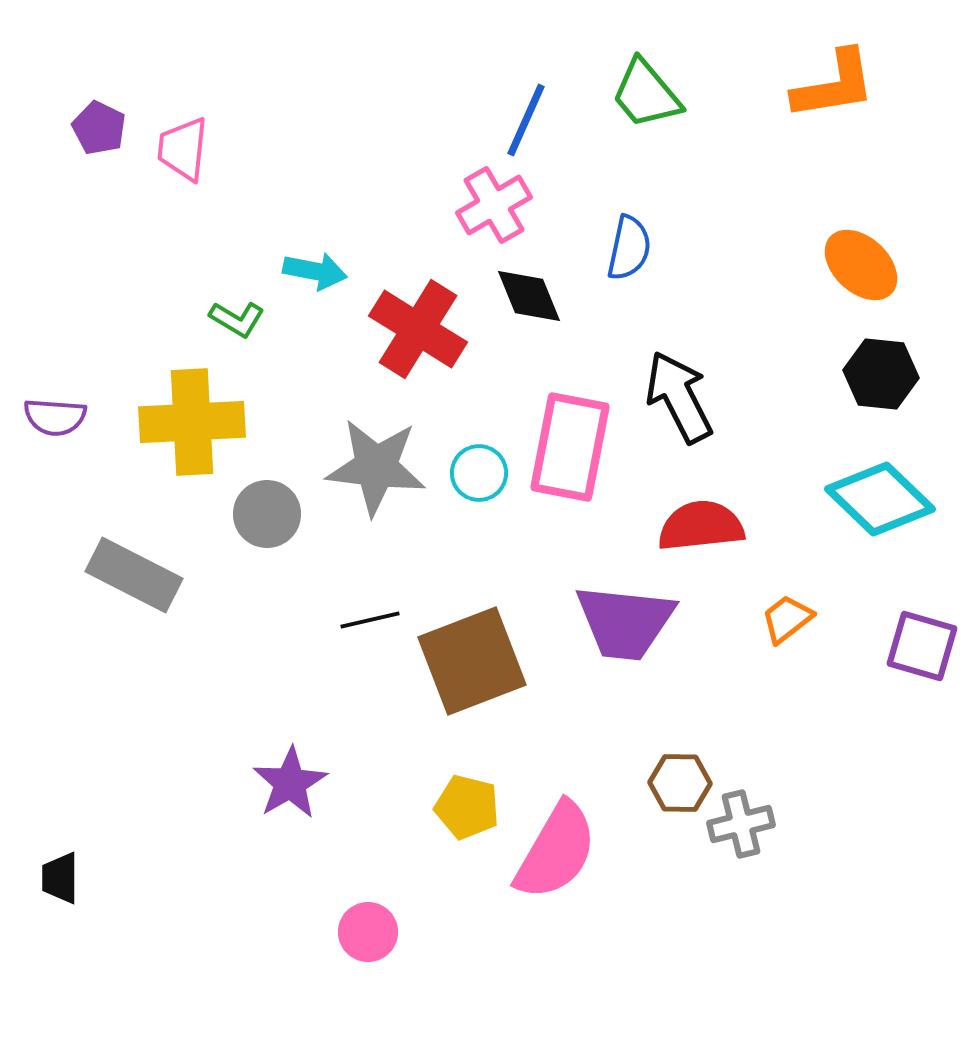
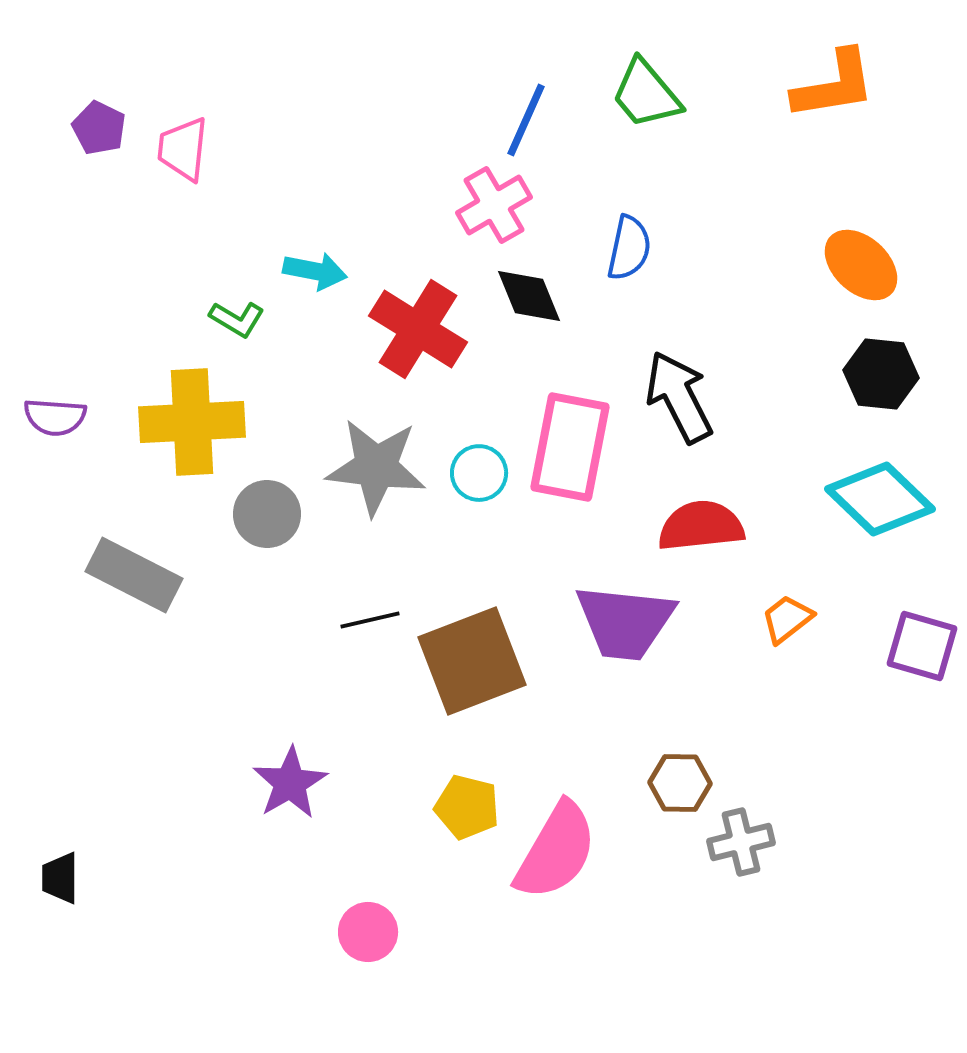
gray cross: moved 18 px down
